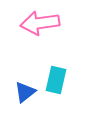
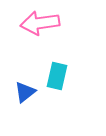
cyan rectangle: moved 1 px right, 4 px up
